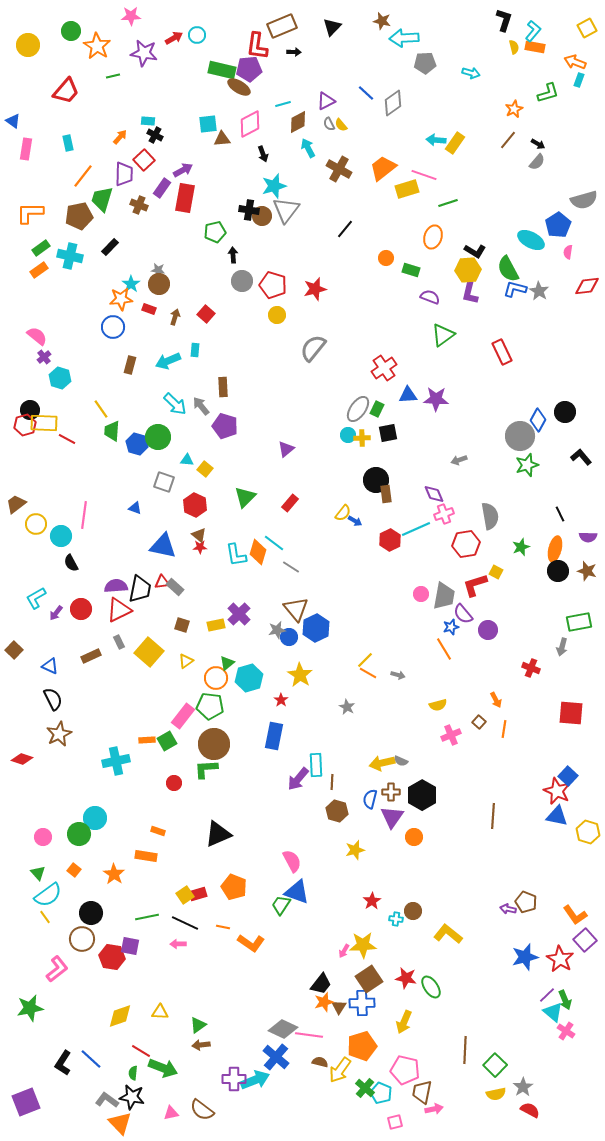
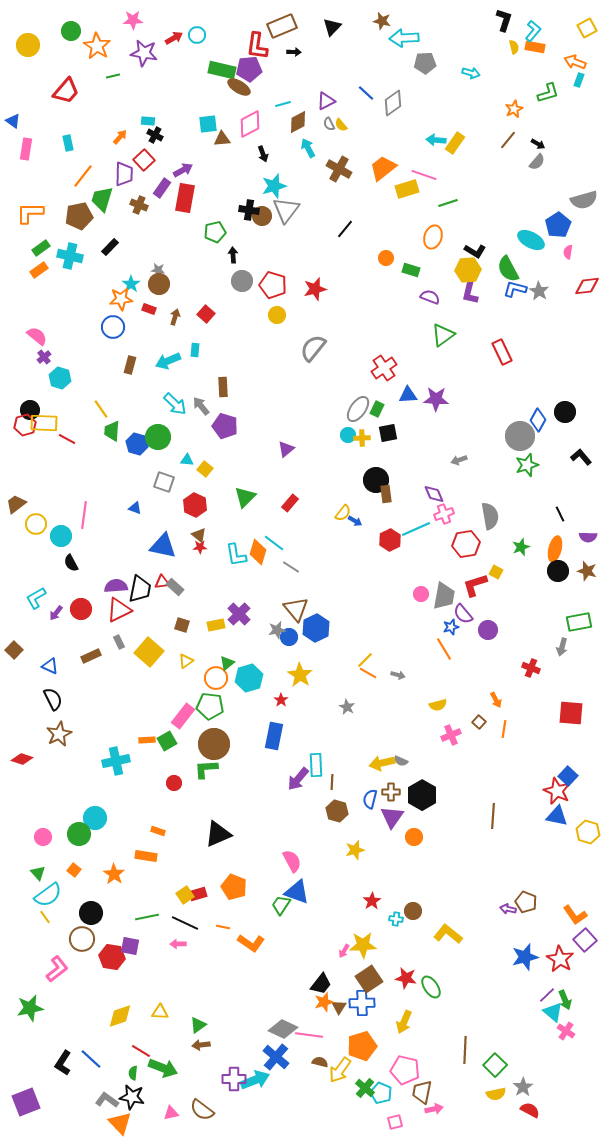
pink star at (131, 16): moved 2 px right, 4 px down
